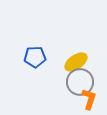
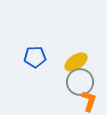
orange L-shape: moved 2 px down
